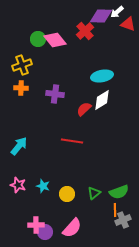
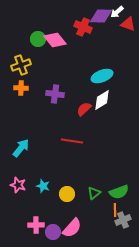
red cross: moved 2 px left, 4 px up; rotated 24 degrees counterclockwise
yellow cross: moved 1 px left
cyan ellipse: rotated 10 degrees counterclockwise
cyan arrow: moved 2 px right, 2 px down
purple circle: moved 8 px right
